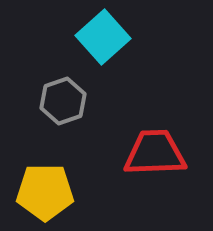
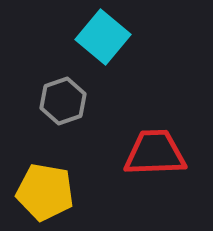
cyan square: rotated 8 degrees counterclockwise
yellow pentagon: rotated 10 degrees clockwise
